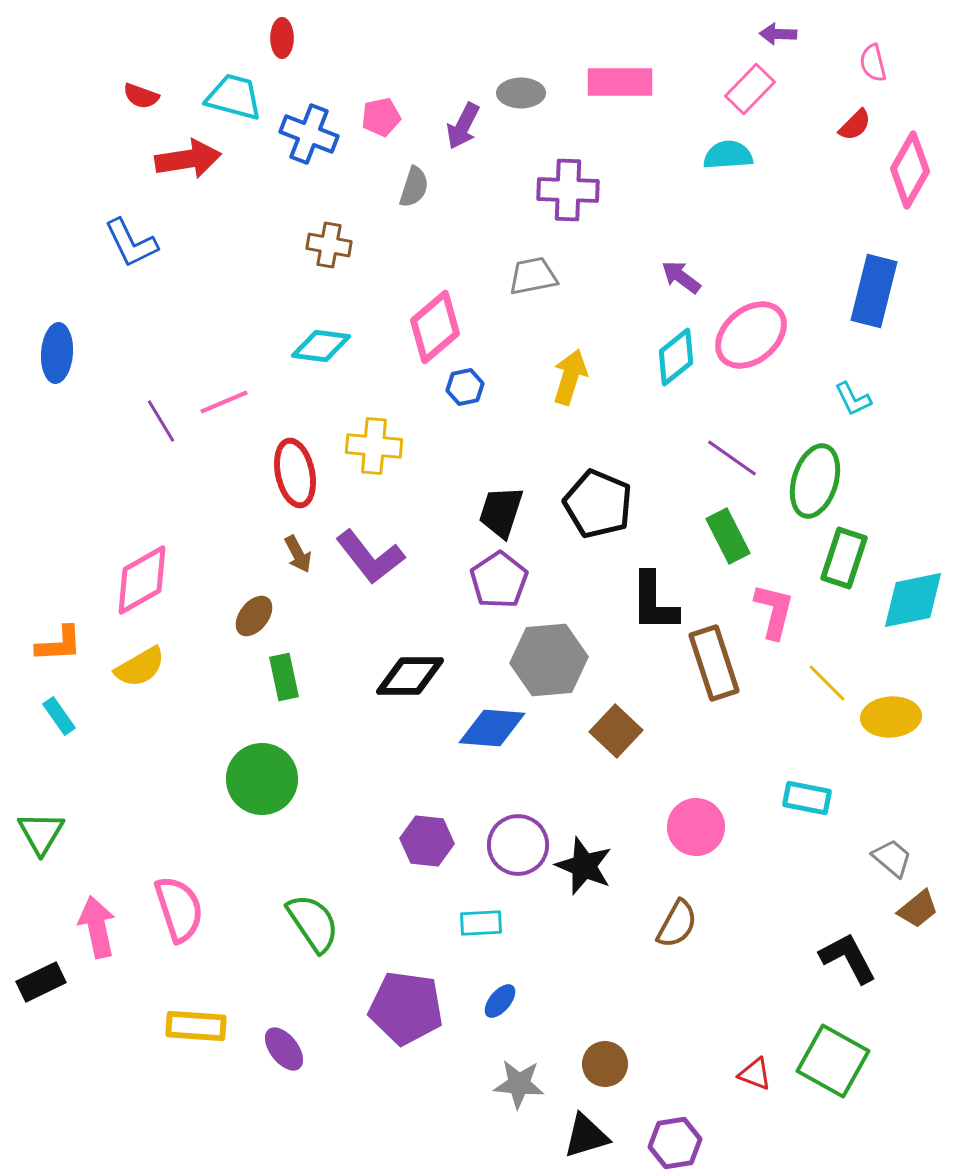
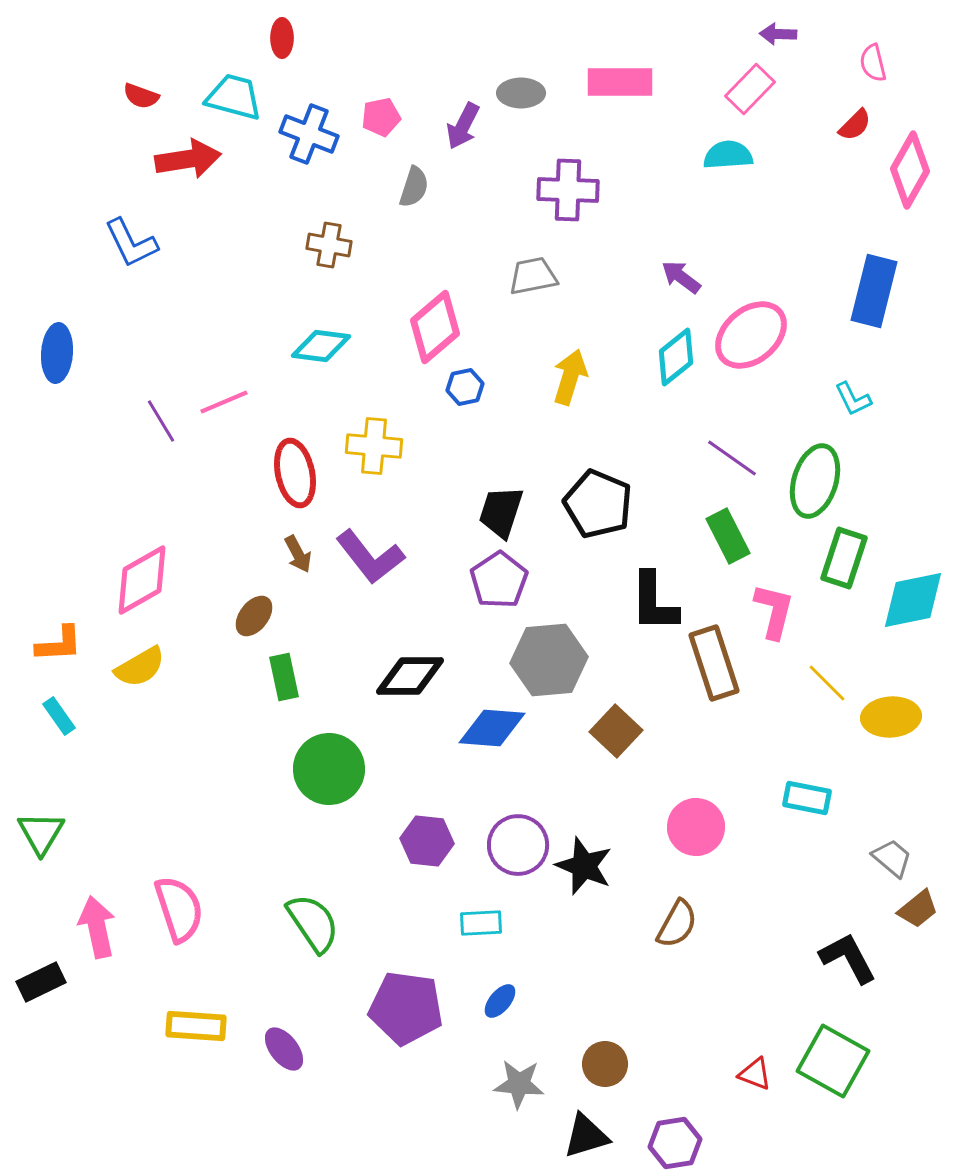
green circle at (262, 779): moved 67 px right, 10 px up
